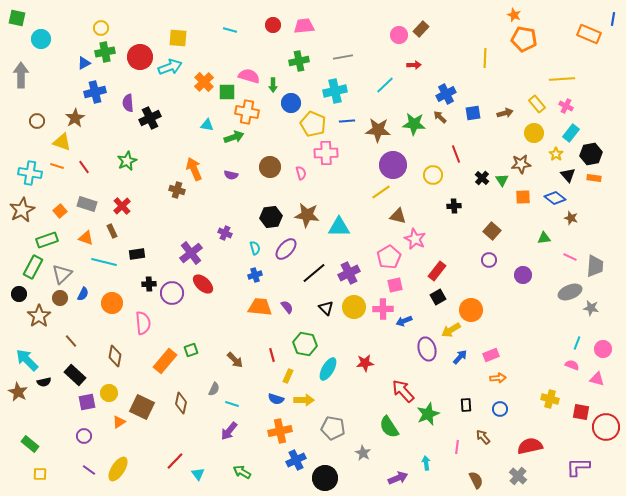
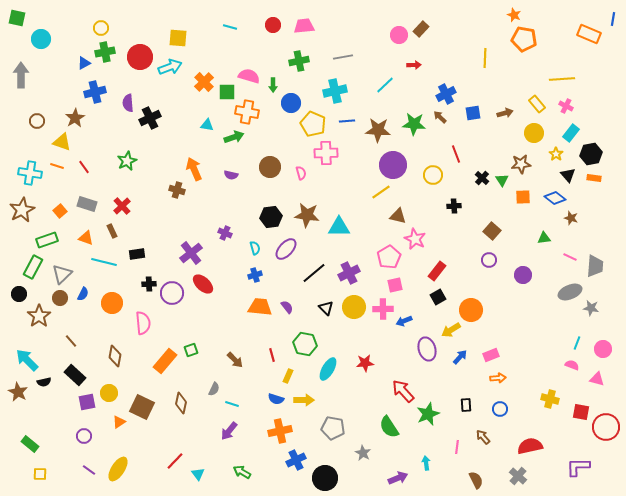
cyan line at (230, 30): moved 3 px up
